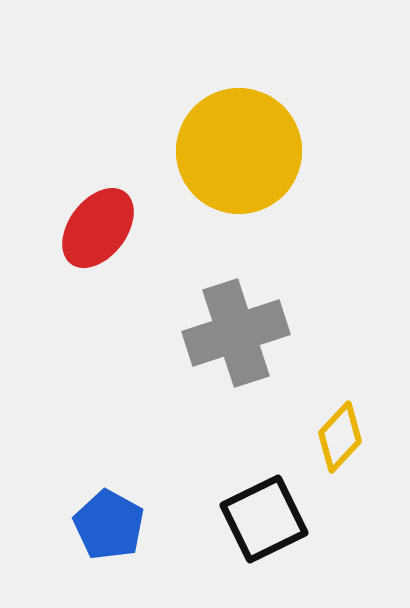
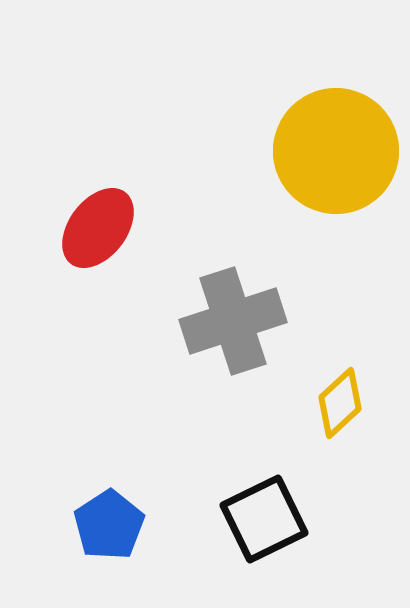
yellow circle: moved 97 px right
gray cross: moved 3 px left, 12 px up
yellow diamond: moved 34 px up; rotated 4 degrees clockwise
blue pentagon: rotated 10 degrees clockwise
